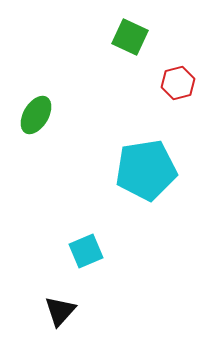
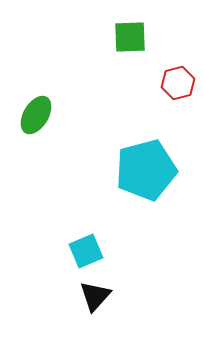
green square: rotated 27 degrees counterclockwise
cyan pentagon: rotated 6 degrees counterclockwise
black triangle: moved 35 px right, 15 px up
